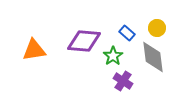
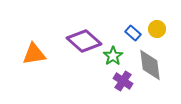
yellow circle: moved 1 px down
blue rectangle: moved 6 px right
purple diamond: rotated 36 degrees clockwise
orange triangle: moved 4 px down
gray diamond: moved 3 px left, 8 px down
